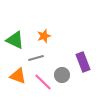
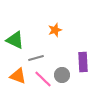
orange star: moved 11 px right, 6 px up
purple rectangle: rotated 18 degrees clockwise
pink line: moved 3 px up
